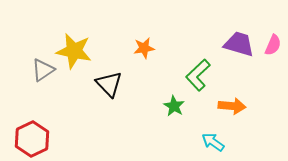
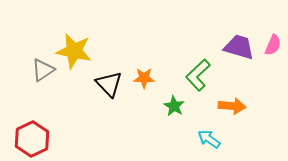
purple trapezoid: moved 3 px down
orange star: moved 30 px down; rotated 10 degrees clockwise
cyan arrow: moved 4 px left, 3 px up
